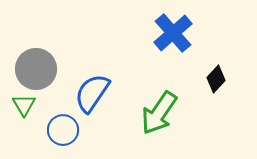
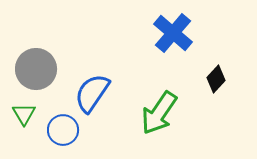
blue cross: rotated 9 degrees counterclockwise
green triangle: moved 9 px down
